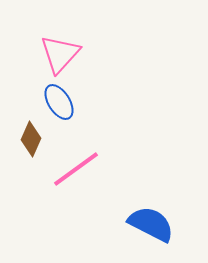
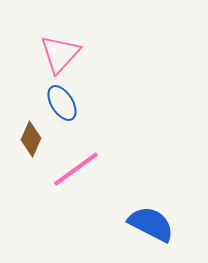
blue ellipse: moved 3 px right, 1 px down
